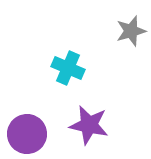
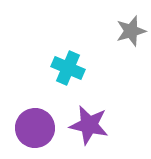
purple circle: moved 8 px right, 6 px up
